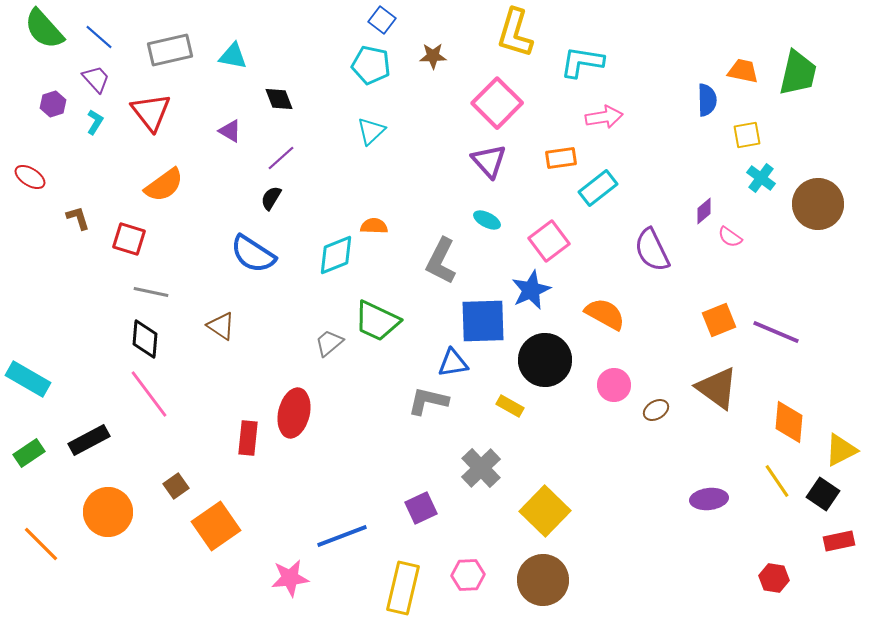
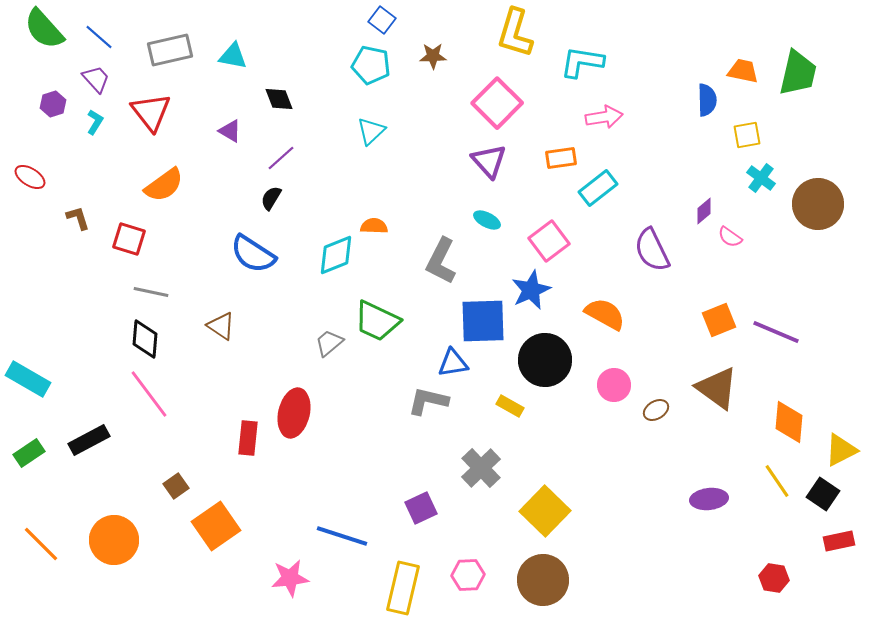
orange circle at (108, 512): moved 6 px right, 28 px down
blue line at (342, 536): rotated 39 degrees clockwise
